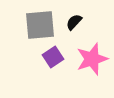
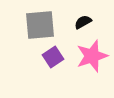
black semicircle: moved 9 px right; rotated 18 degrees clockwise
pink star: moved 3 px up
